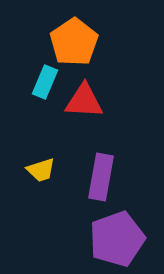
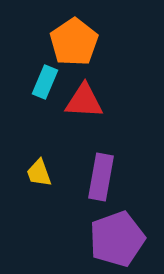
yellow trapezoid: moved 2 px left, 3 px down; rotated 88 degrees clockwise
